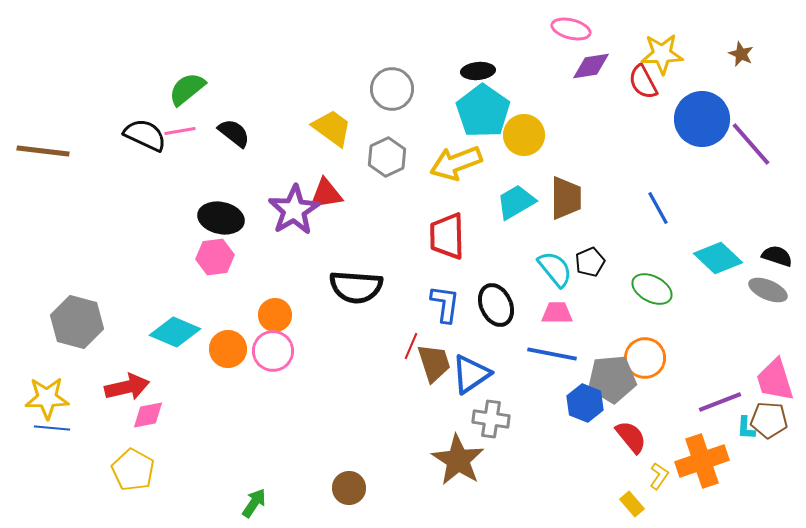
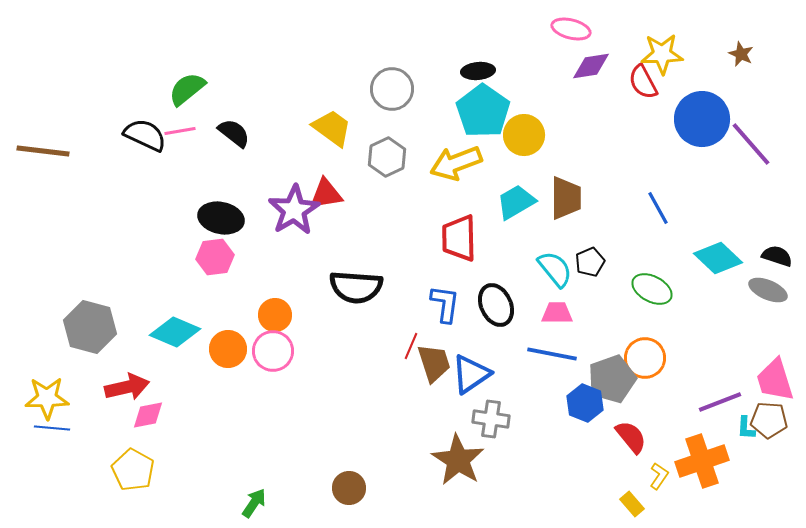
red trapezoid at (447, 236): moved 12 px right, 2 px down
gray hexagon at (77, 322): moved 13 px right, 5 px down
gray pentagon at (612, 379): rotated 15 degrees counterclockwise
